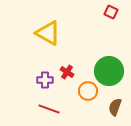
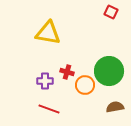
yellow triangle: rotated 20 degrees counterclockwise
red cross: rotated 16 degrees counterclockwise
purple cross: moved 1 px down
orange circle: moved 3 px left, 6 px up
brown semicircle: rotated 60 degrees clockwise
